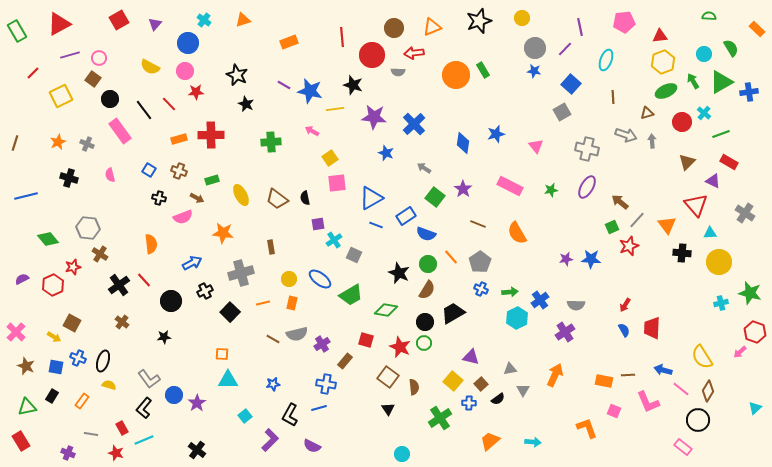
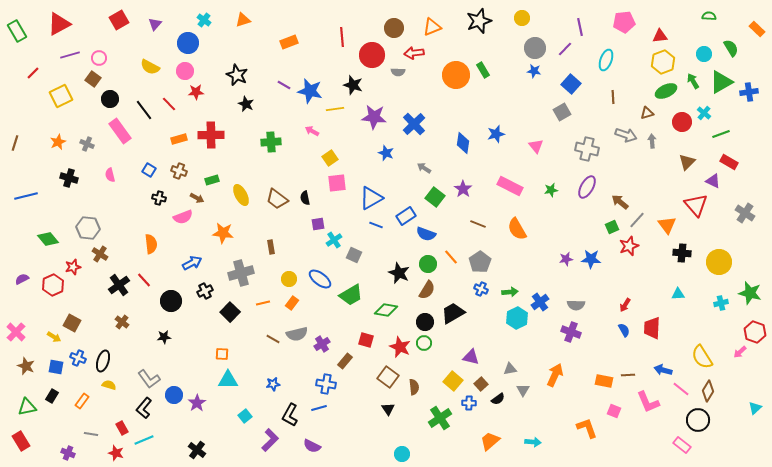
orange semicircle at (517, 233): moved 4 px up
cyan triangle at (710, 233): moved 32 px left, 61 px down
blue cross at (540, 300): moved 2 px down
orange rectangle at (292, 303): rotated 24 degrees clockwise
purple cross at (565, 332): moved 6 px right; rotated 36 degrees counterclockwise
pink rectangle at (683, 447): moved 1 px left, 2 px up
